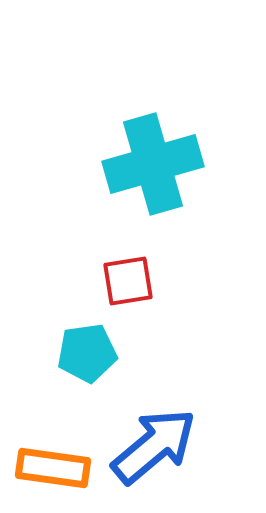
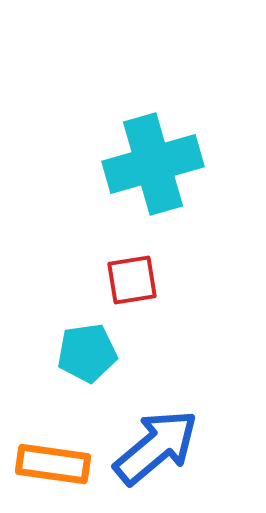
red square: moved 4 px right, 1 px up
blue arrow: moved 2 px right, 1 px down
orange rectangle: moved 4 px up
